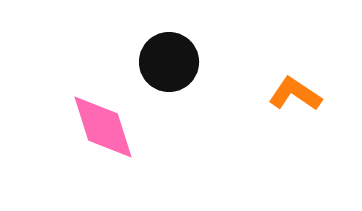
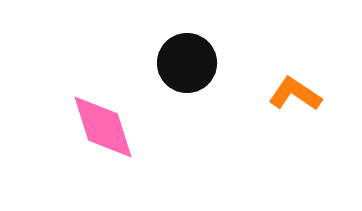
black circle: moved 18 px right, 1 px down
